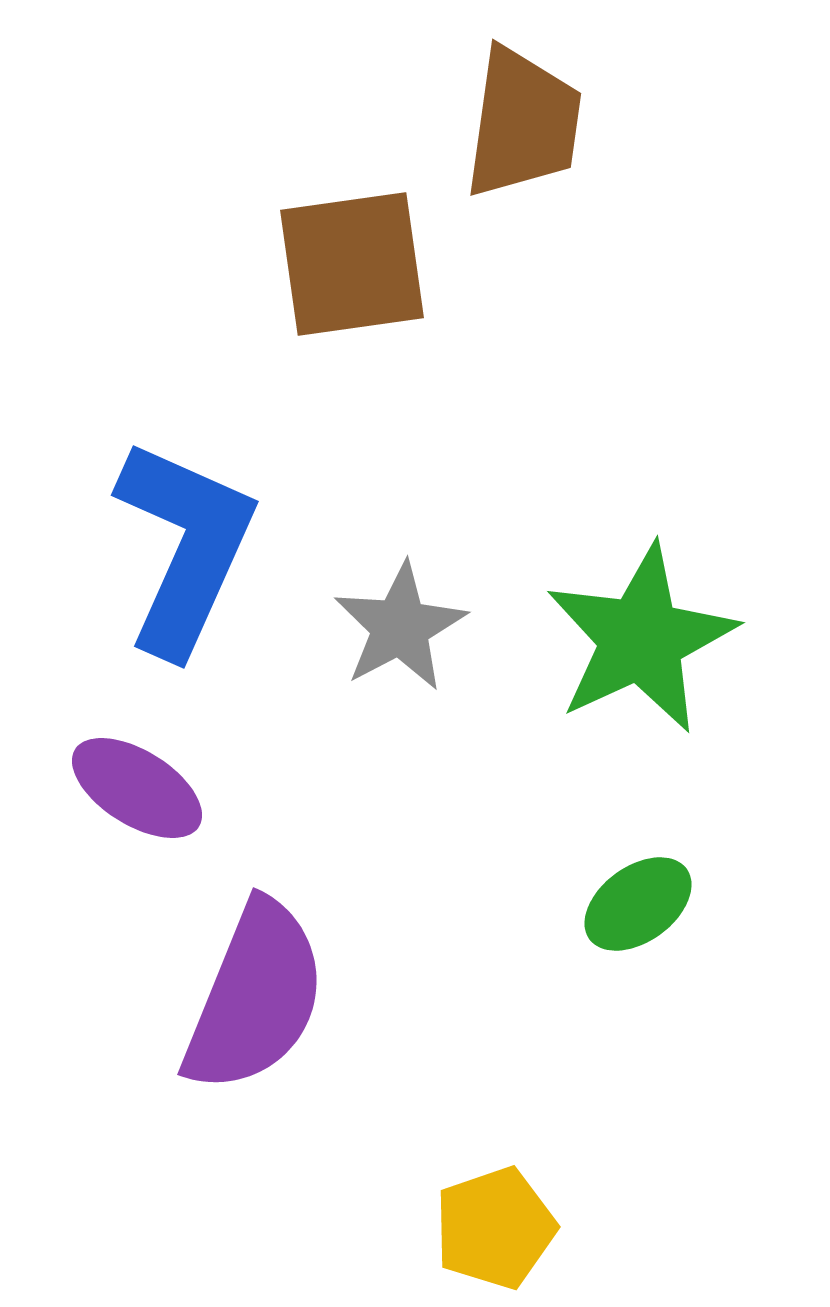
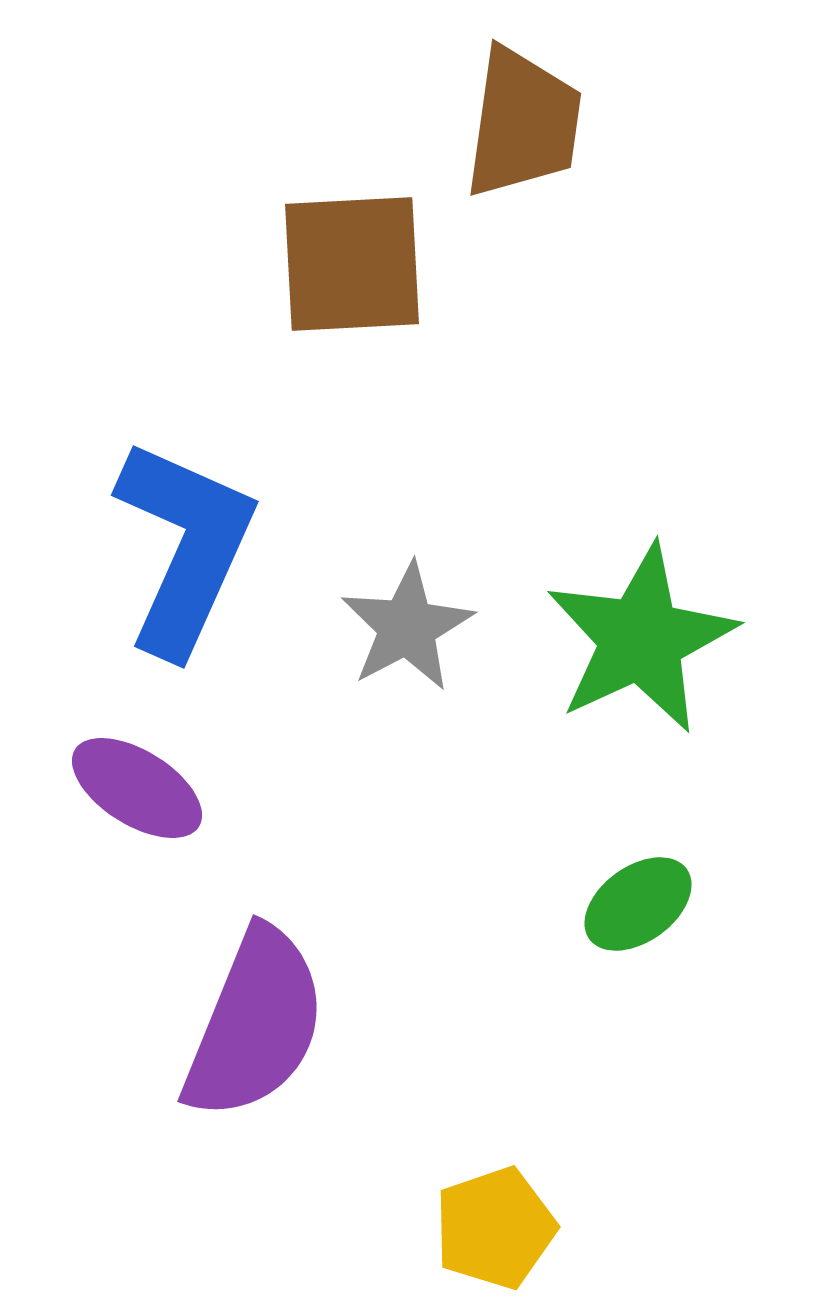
brown square: rotated 5 degrees clockwise
gray star: moved 7 px right
purple semicircle: moved 27 px down
